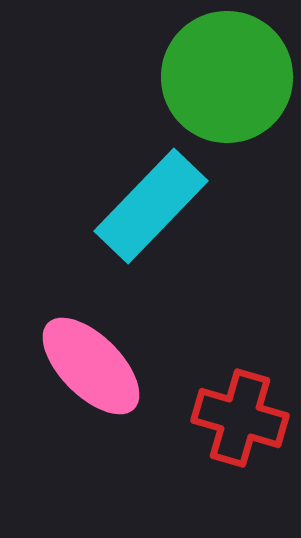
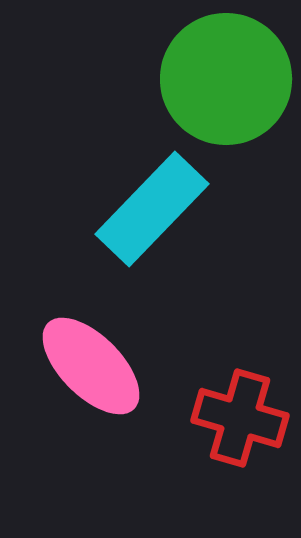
green circle: moved 1 px left, 2 px down
cyan rectangle: moved 1 px right, 3 px down
